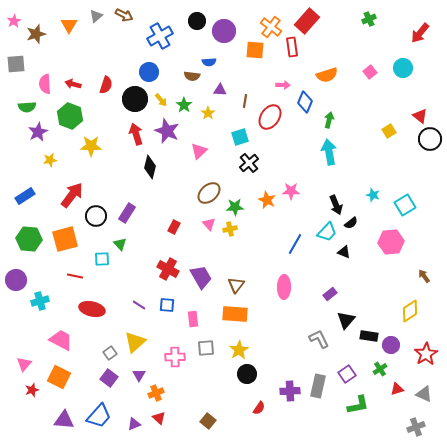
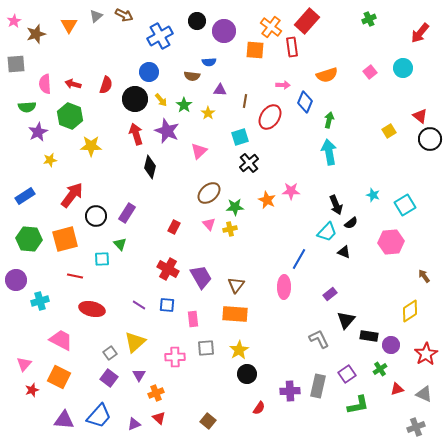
blue line at (295, 244): moved 4 px right, 15 px down
